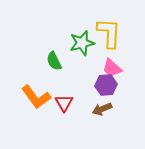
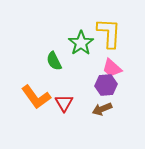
green star: moved 1 px left; rotated 20 degrees counterclockwise
